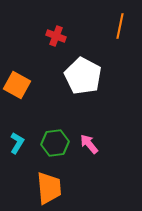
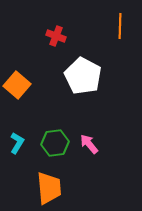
orange line: rotated 10 degrees counterclockwise
orange square: rotated 12 degrees clockwise
